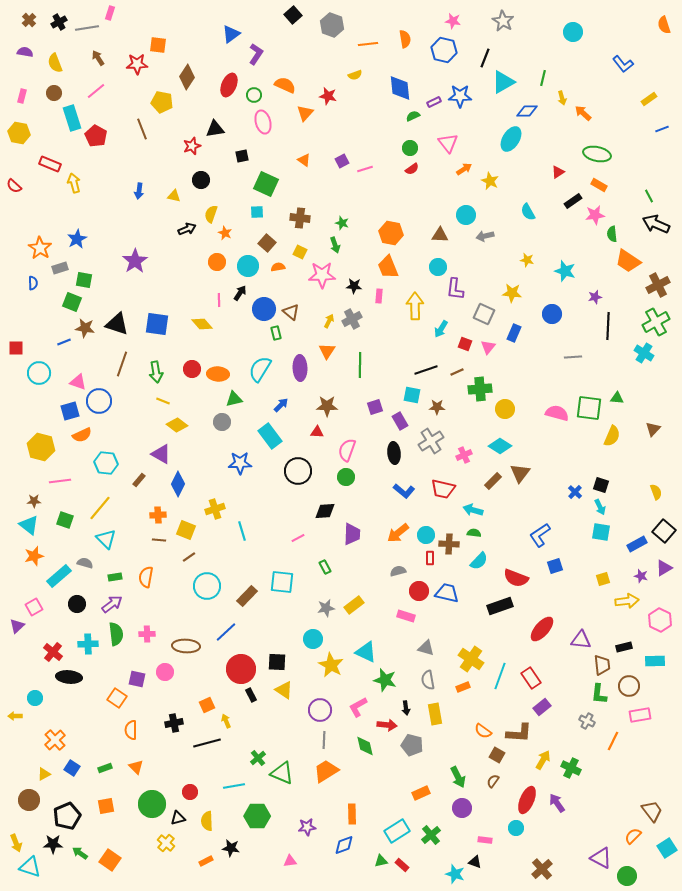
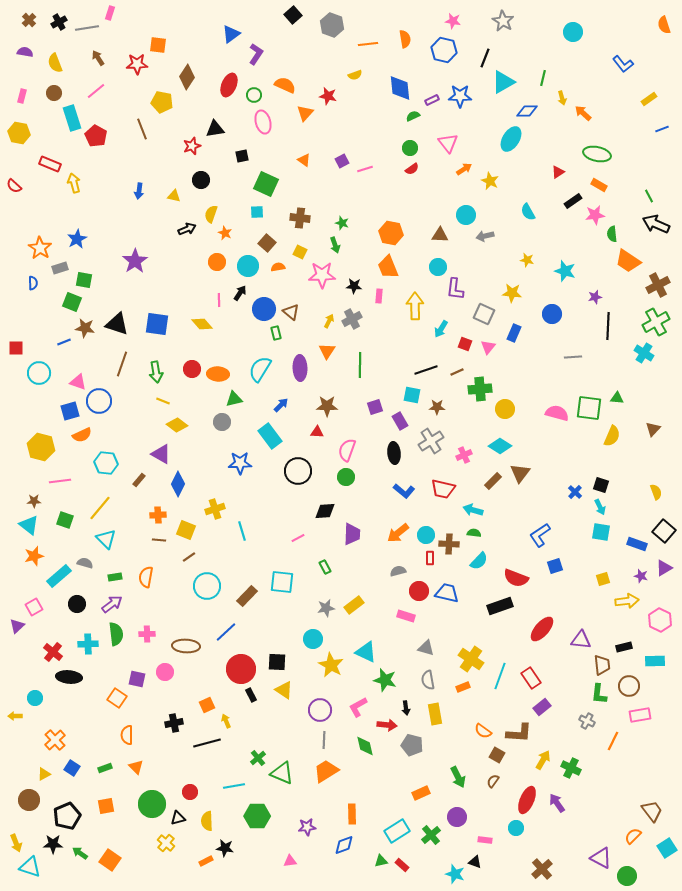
purple rectangle at (434, 102): moved 2 px left, 2 px up
blue rectangle at (637, 544): rotated 48 degrees clockwise
orange semicircle at (131, 730): moved 4 px left, 5 px down
purple circle at (462, 808): moved 5 px left, 9 px down
black star at (231, 848): moved 6 px left
